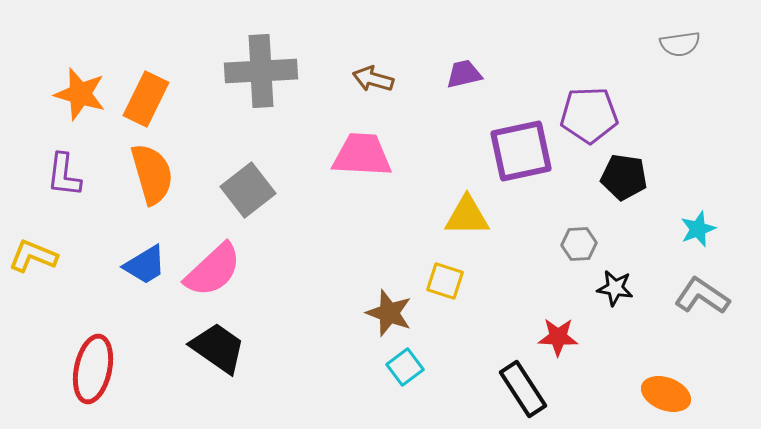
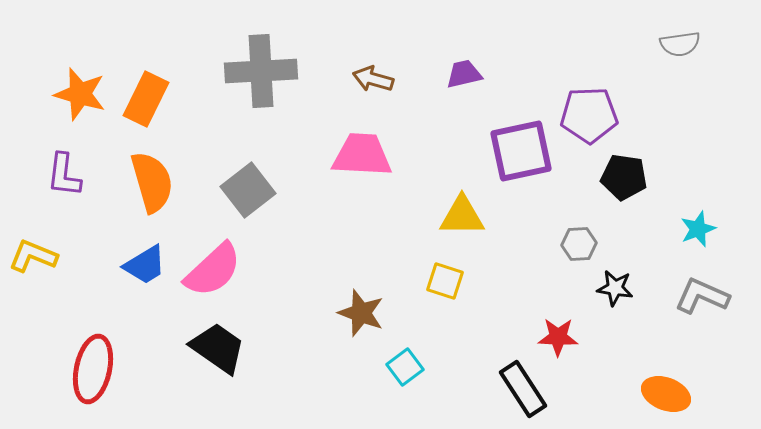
orange semicircle: moved 8 px down
yellow triangle: moved 5 px left
gray L-shape: rotated 10 degrees counterclockwise
brown star: moved 28 px left
